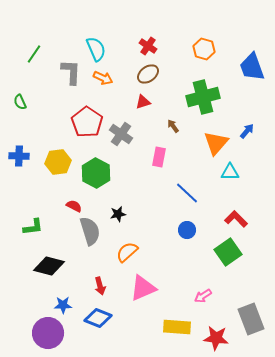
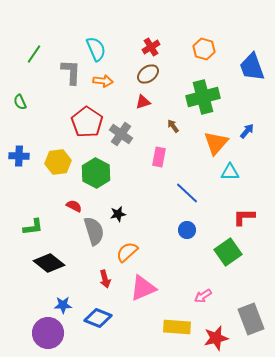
red cross: moved 3 px right, 1 px down; rotated 24 degrees clockwise
orange arrow: moved 3 px down; rotated 18 degrees counterclockwise
red L-shape: moved 8 px right, 2 px up; rotated 45 degrees counterclockwise
gray semicircle: moved 4 px right
black diamond: moved 3 px up; rotated 24 degrees clockwise
red arrow: moved 5 px right, 7 px up
red star: rotated 20 degrees counterclockwise
